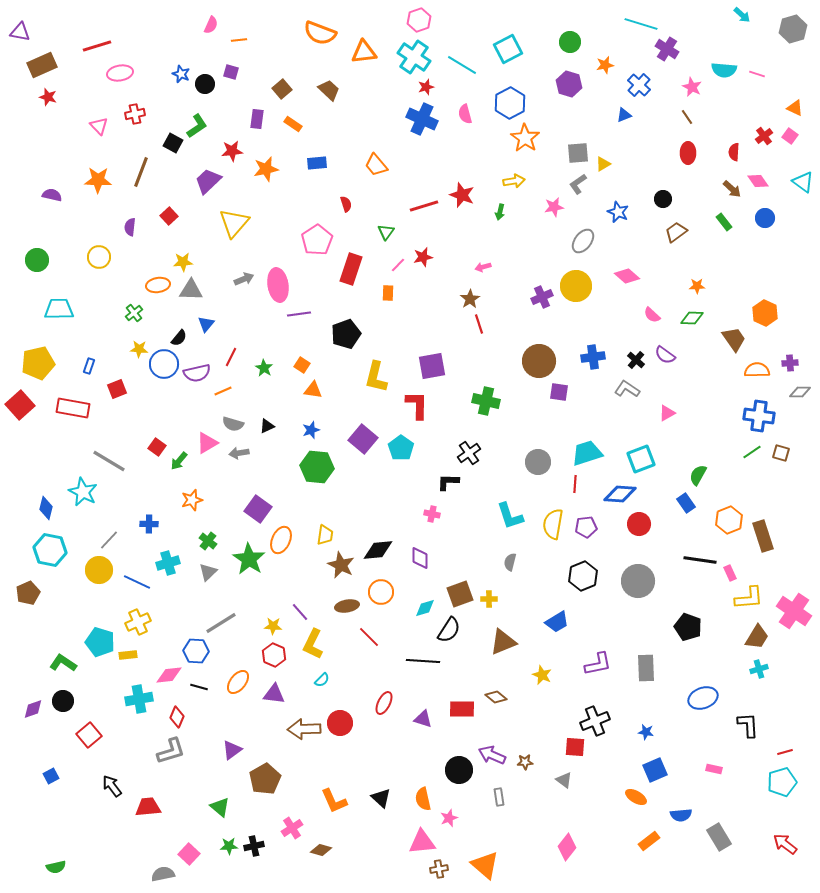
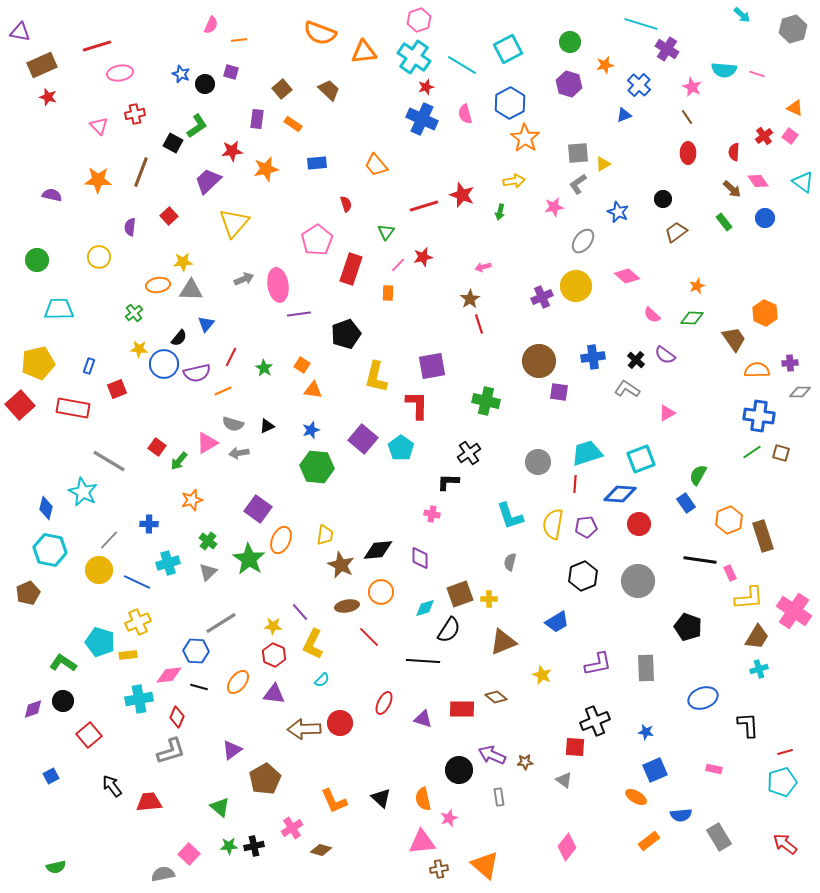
orange star at (697, 286): rotated 21 degrees counterclockwise
red trapezoid at (148, 807): moved 1 px right, 5 px up
